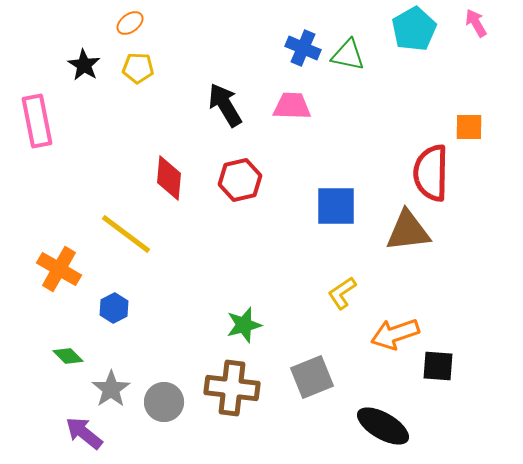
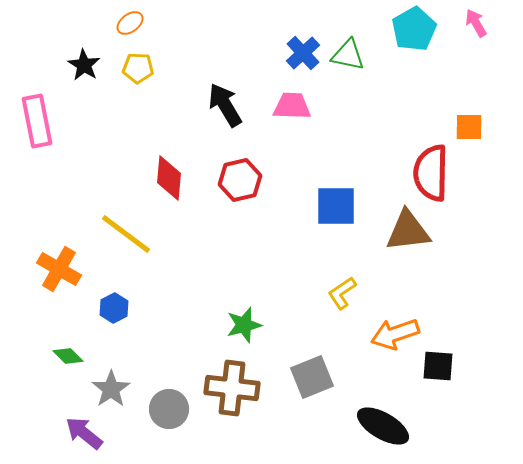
blue cross: moved 5 px down; rotated 24 degrees clockwise
gray circle: moved 5 px right, 7 px down
